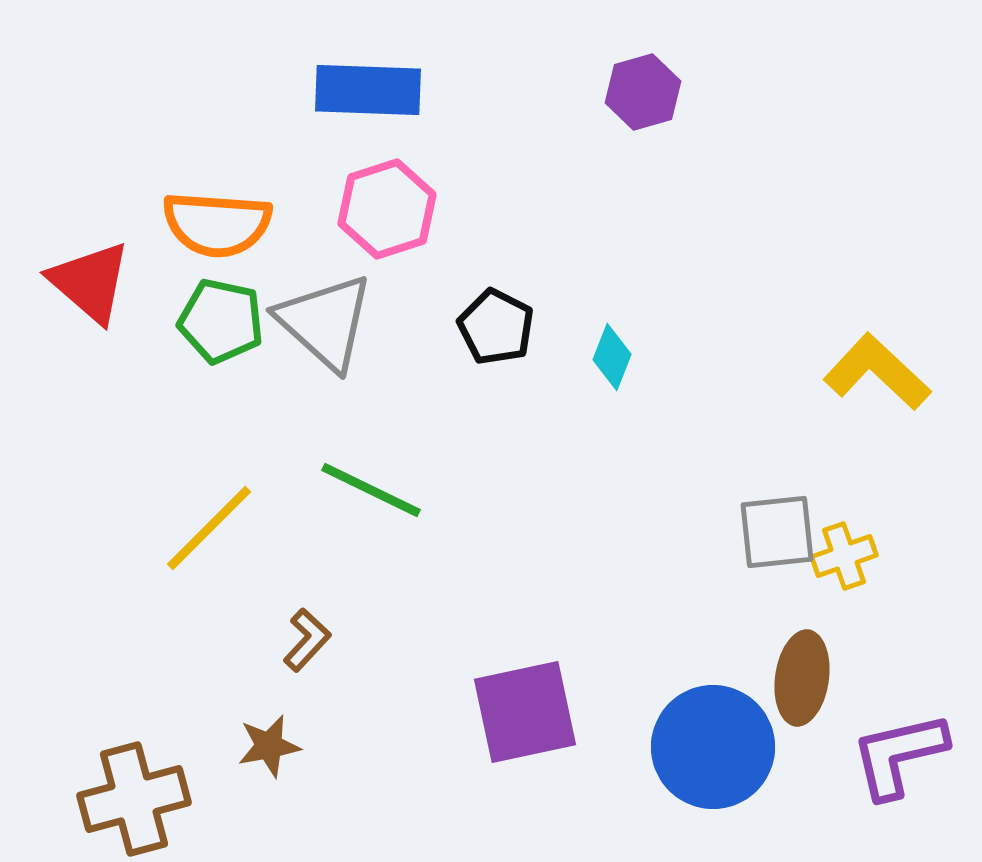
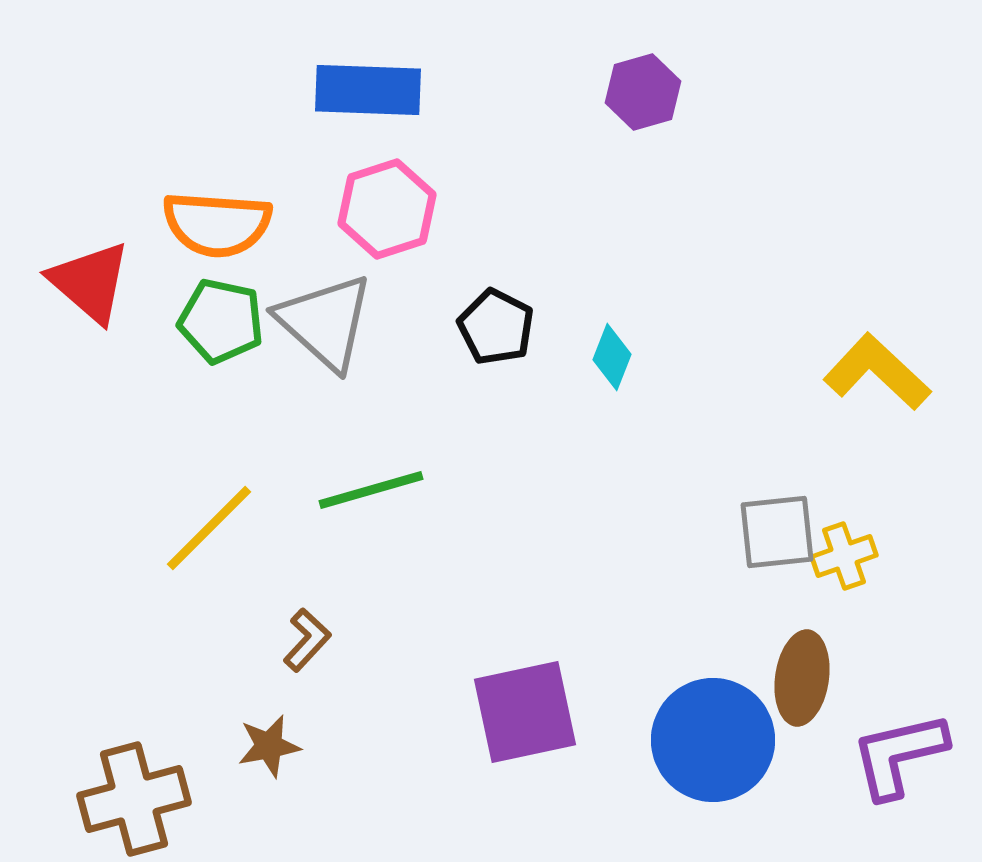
green line: rotated 42 degrees counterclockwise
blue circle: moved 7 px up
